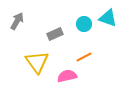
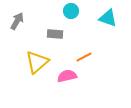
cyan circle: moved 13 px left, 13 px up
gray rectangle: rotated 28 degrees clockwise
yellow triangle: rotated 25 degrees clockwise
